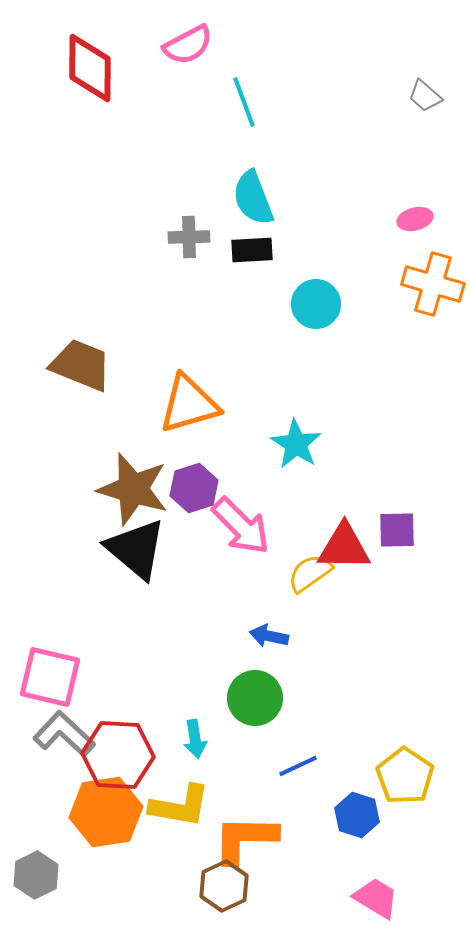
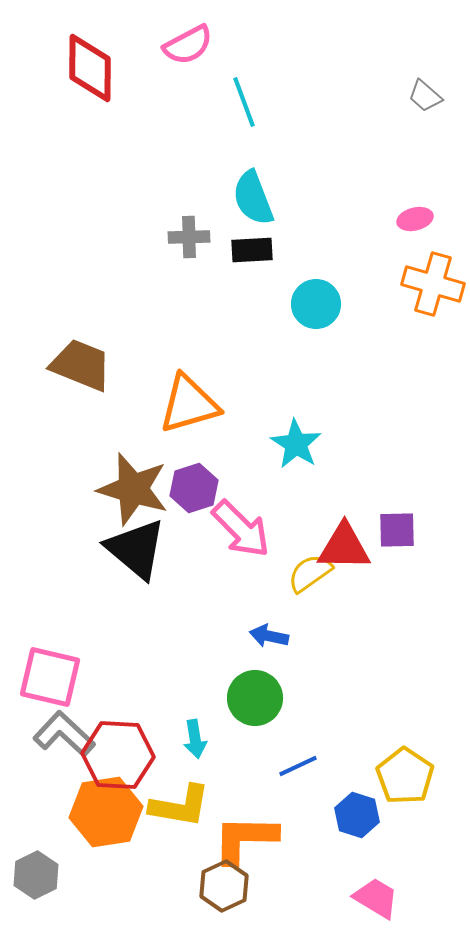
pink arrow: moved 3 px down
